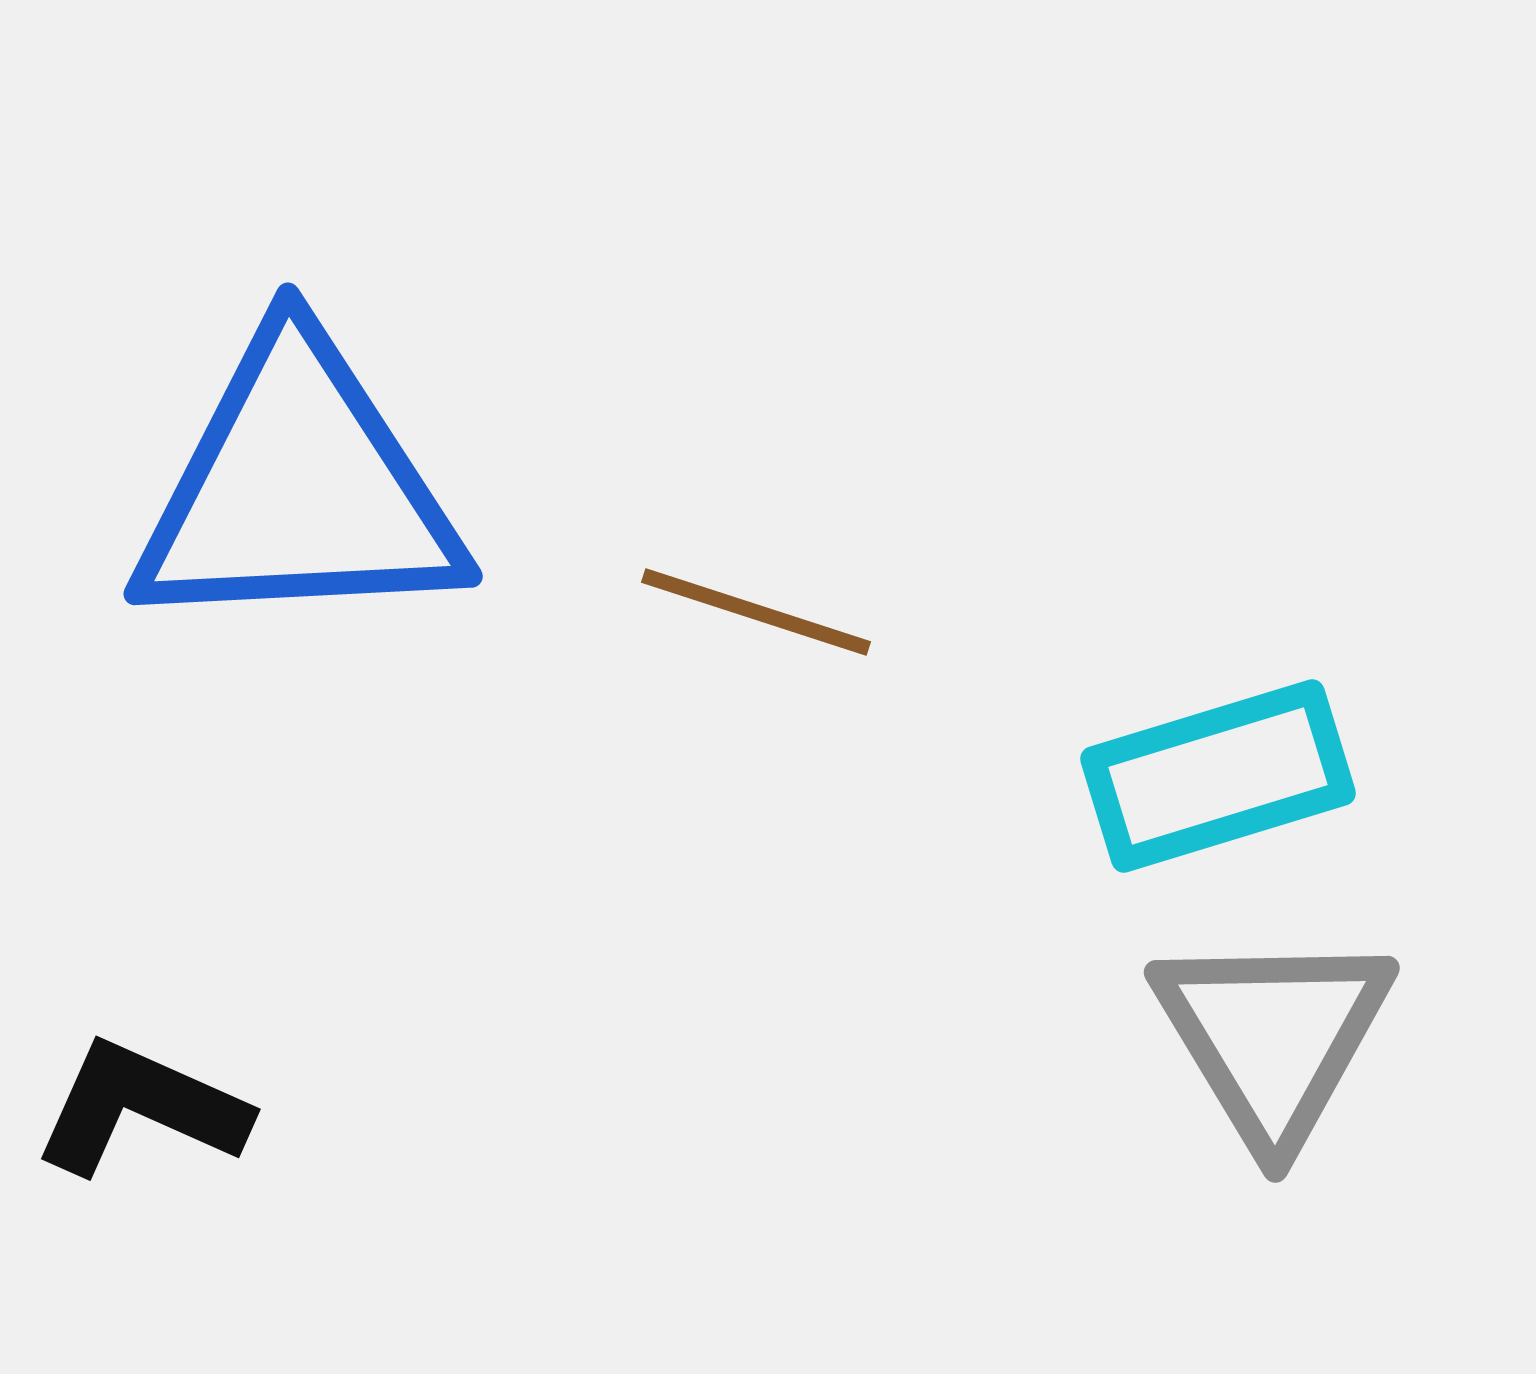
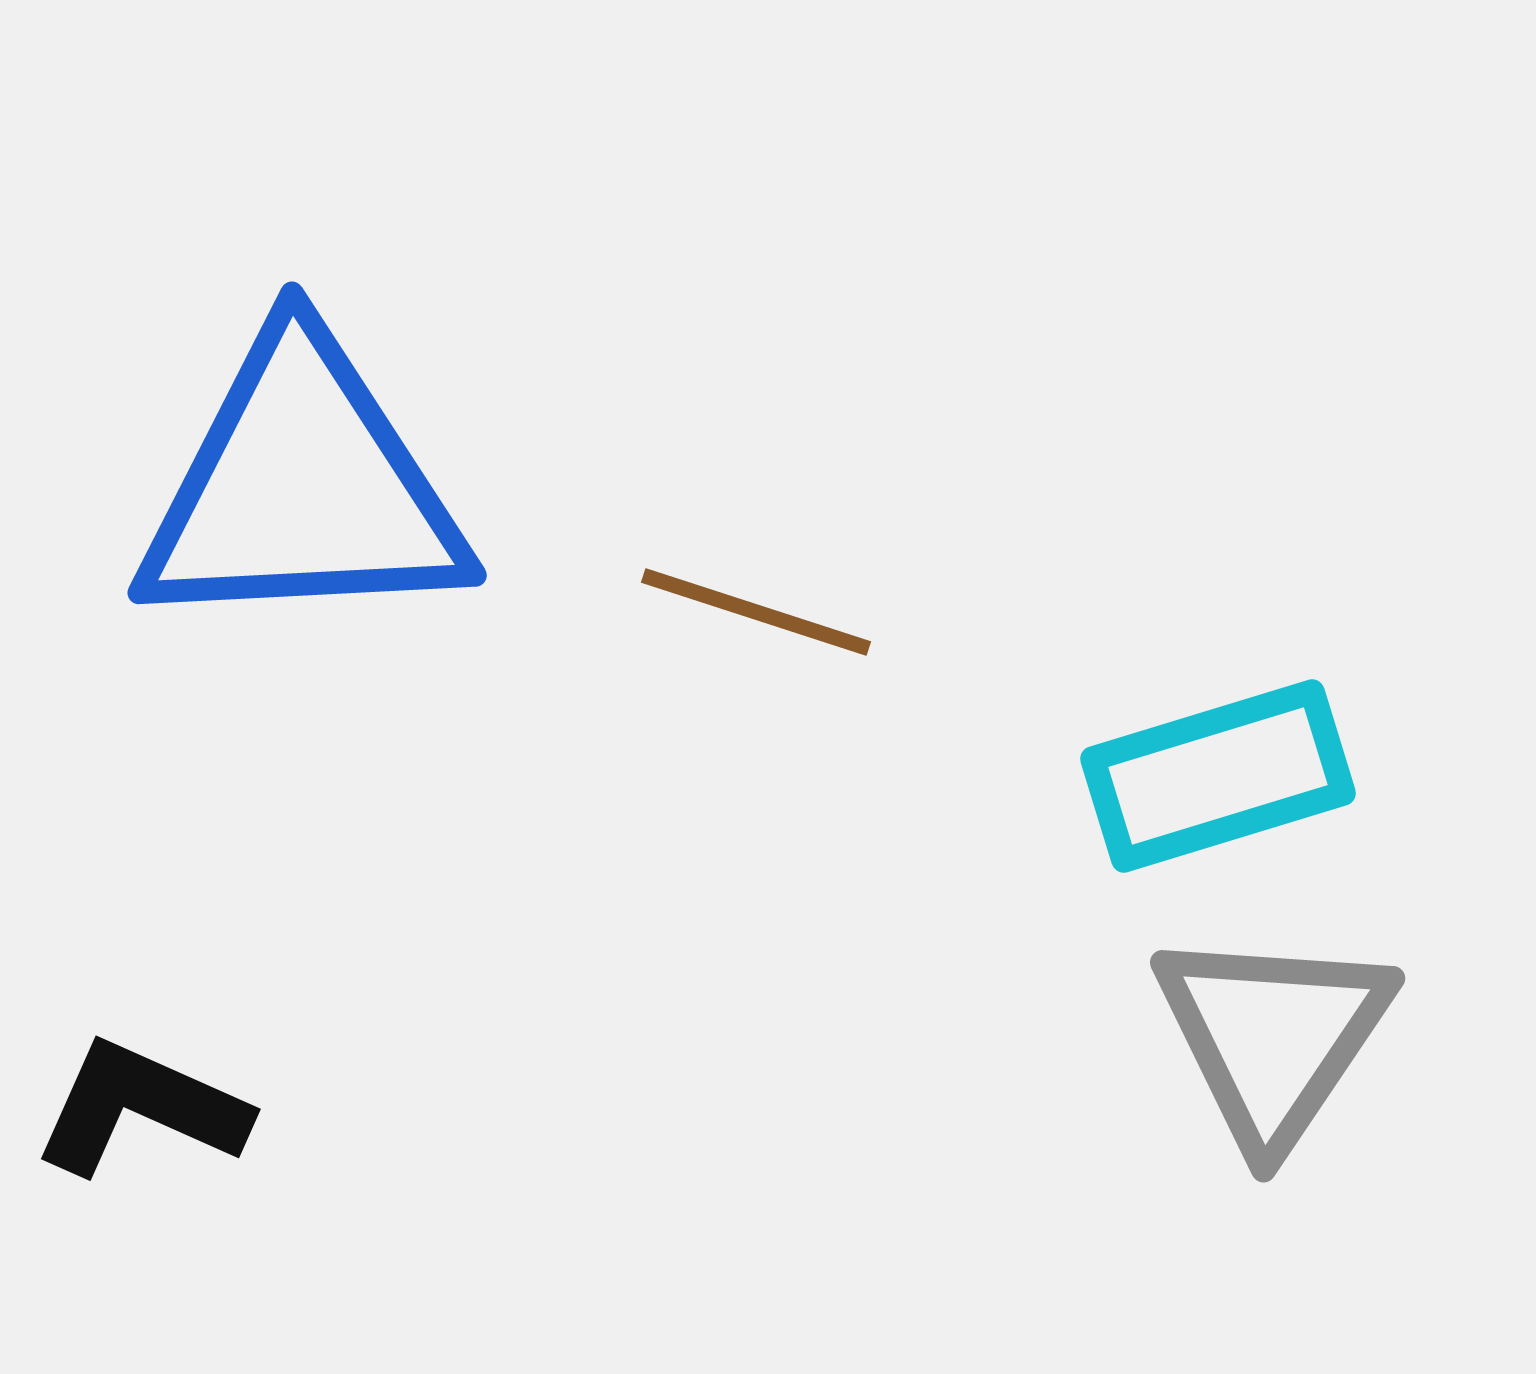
blue triangle: moved 4 px right, 1 px up
gray triangle: rotated 5 degrees clockwise
